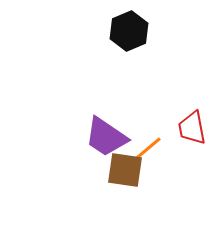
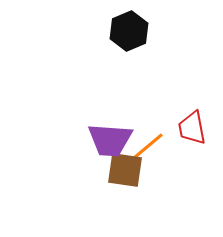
purple trapezoid: moved 4 px right, 3 px down; rotated 30 degrees counterclockwise
orange line: moved 2 px right, 4 px up
